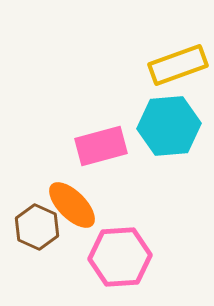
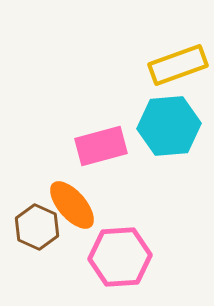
orange ellipse: rotated 4 degrees clockwise
